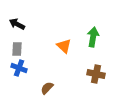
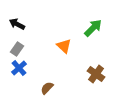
green arrow: moved 9 px up; rotated 36 degrees clockwise
gray rectangle: rotated 32 degrees clockwise
blue cross: rotated 28 degrees clockwise
brown cross: rotated 24 degrees clockwise
